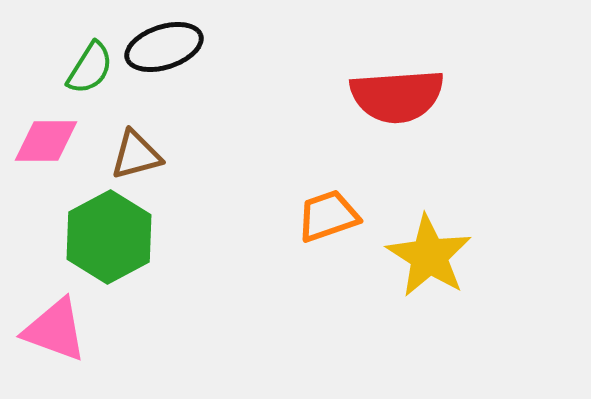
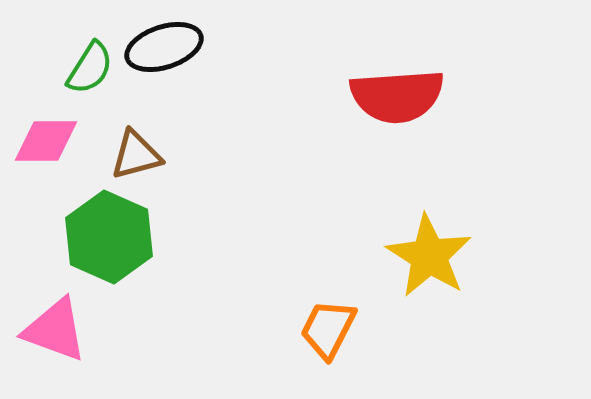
orange trapezoid: moved 113 px down; rotated 44 degrees counterclockwise
green hexagon: rotated 8 degrees counterclockwise
